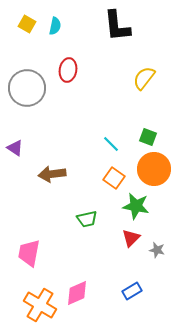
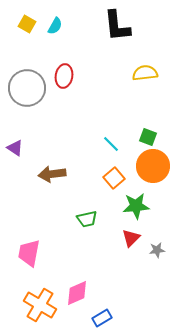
cyan semicircle: rotated 18 degrees clockwise
red ellipse: moved 4 px left, 6 px down
yellow semicircle: moved 1 px right, 5 px up; rotated 45 degrees clockwise
orange circle: moved 1 px left, 3 px up
orange square: rotated 15 degrees clockwise
green star: rotated 16 degrees counterclockwise
gray star: rotated 21 degrees counterclockwise
blue rectangle: moved 30 px left, 27 px down
